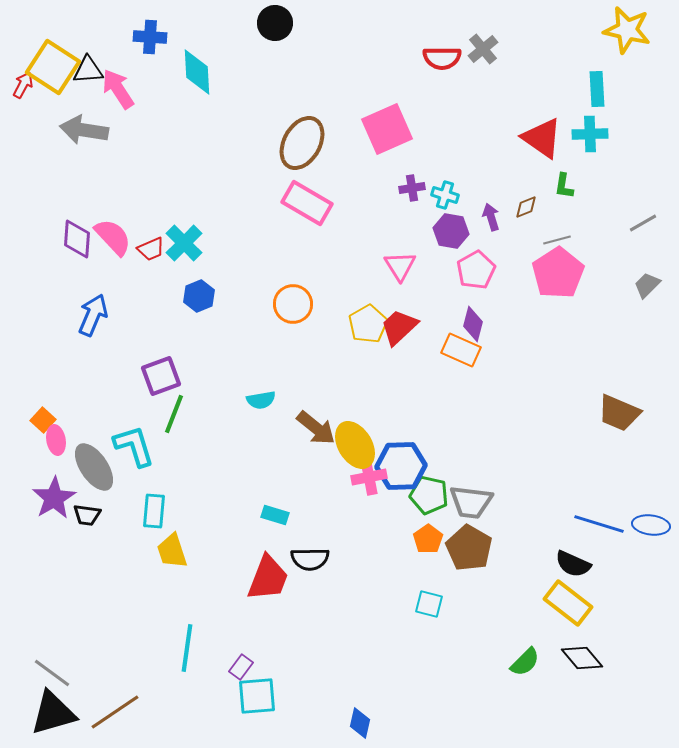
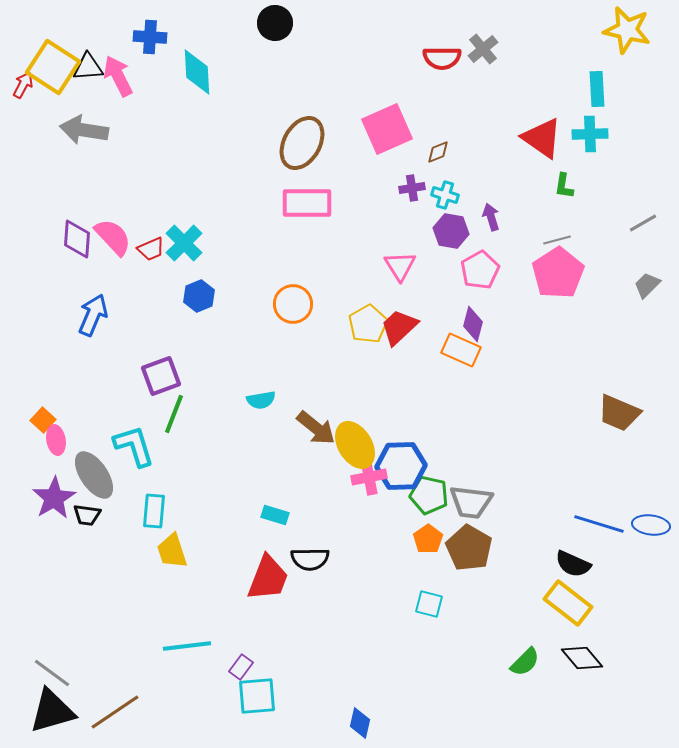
black triangle at (88, 70): moved 3 px up
pink arrow at (118, 89): moved 13 px up; rotated 6 degrees clockwise
pink rectangle at (307, 203): rotated 30 degrees counterclockwise
brown diamond at (526, 207): moved 88 px left, 55 px up
pink pentagon at (476, 270): moved 4 px right
gray ellipse at (94, 467): moved 8 px down
cyan line at (187, 648): moved 2 px up; rotated 75 degrees clockwise
black triangle at (53, 713): moved 1 px left, 2 px up
